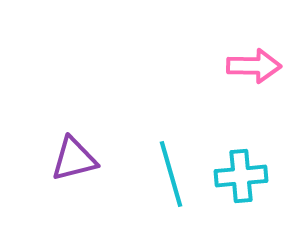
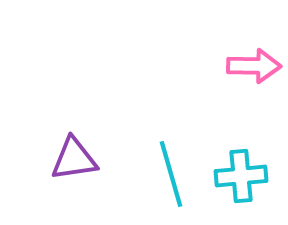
purple triangle: rotated 6 degrees clockwise
